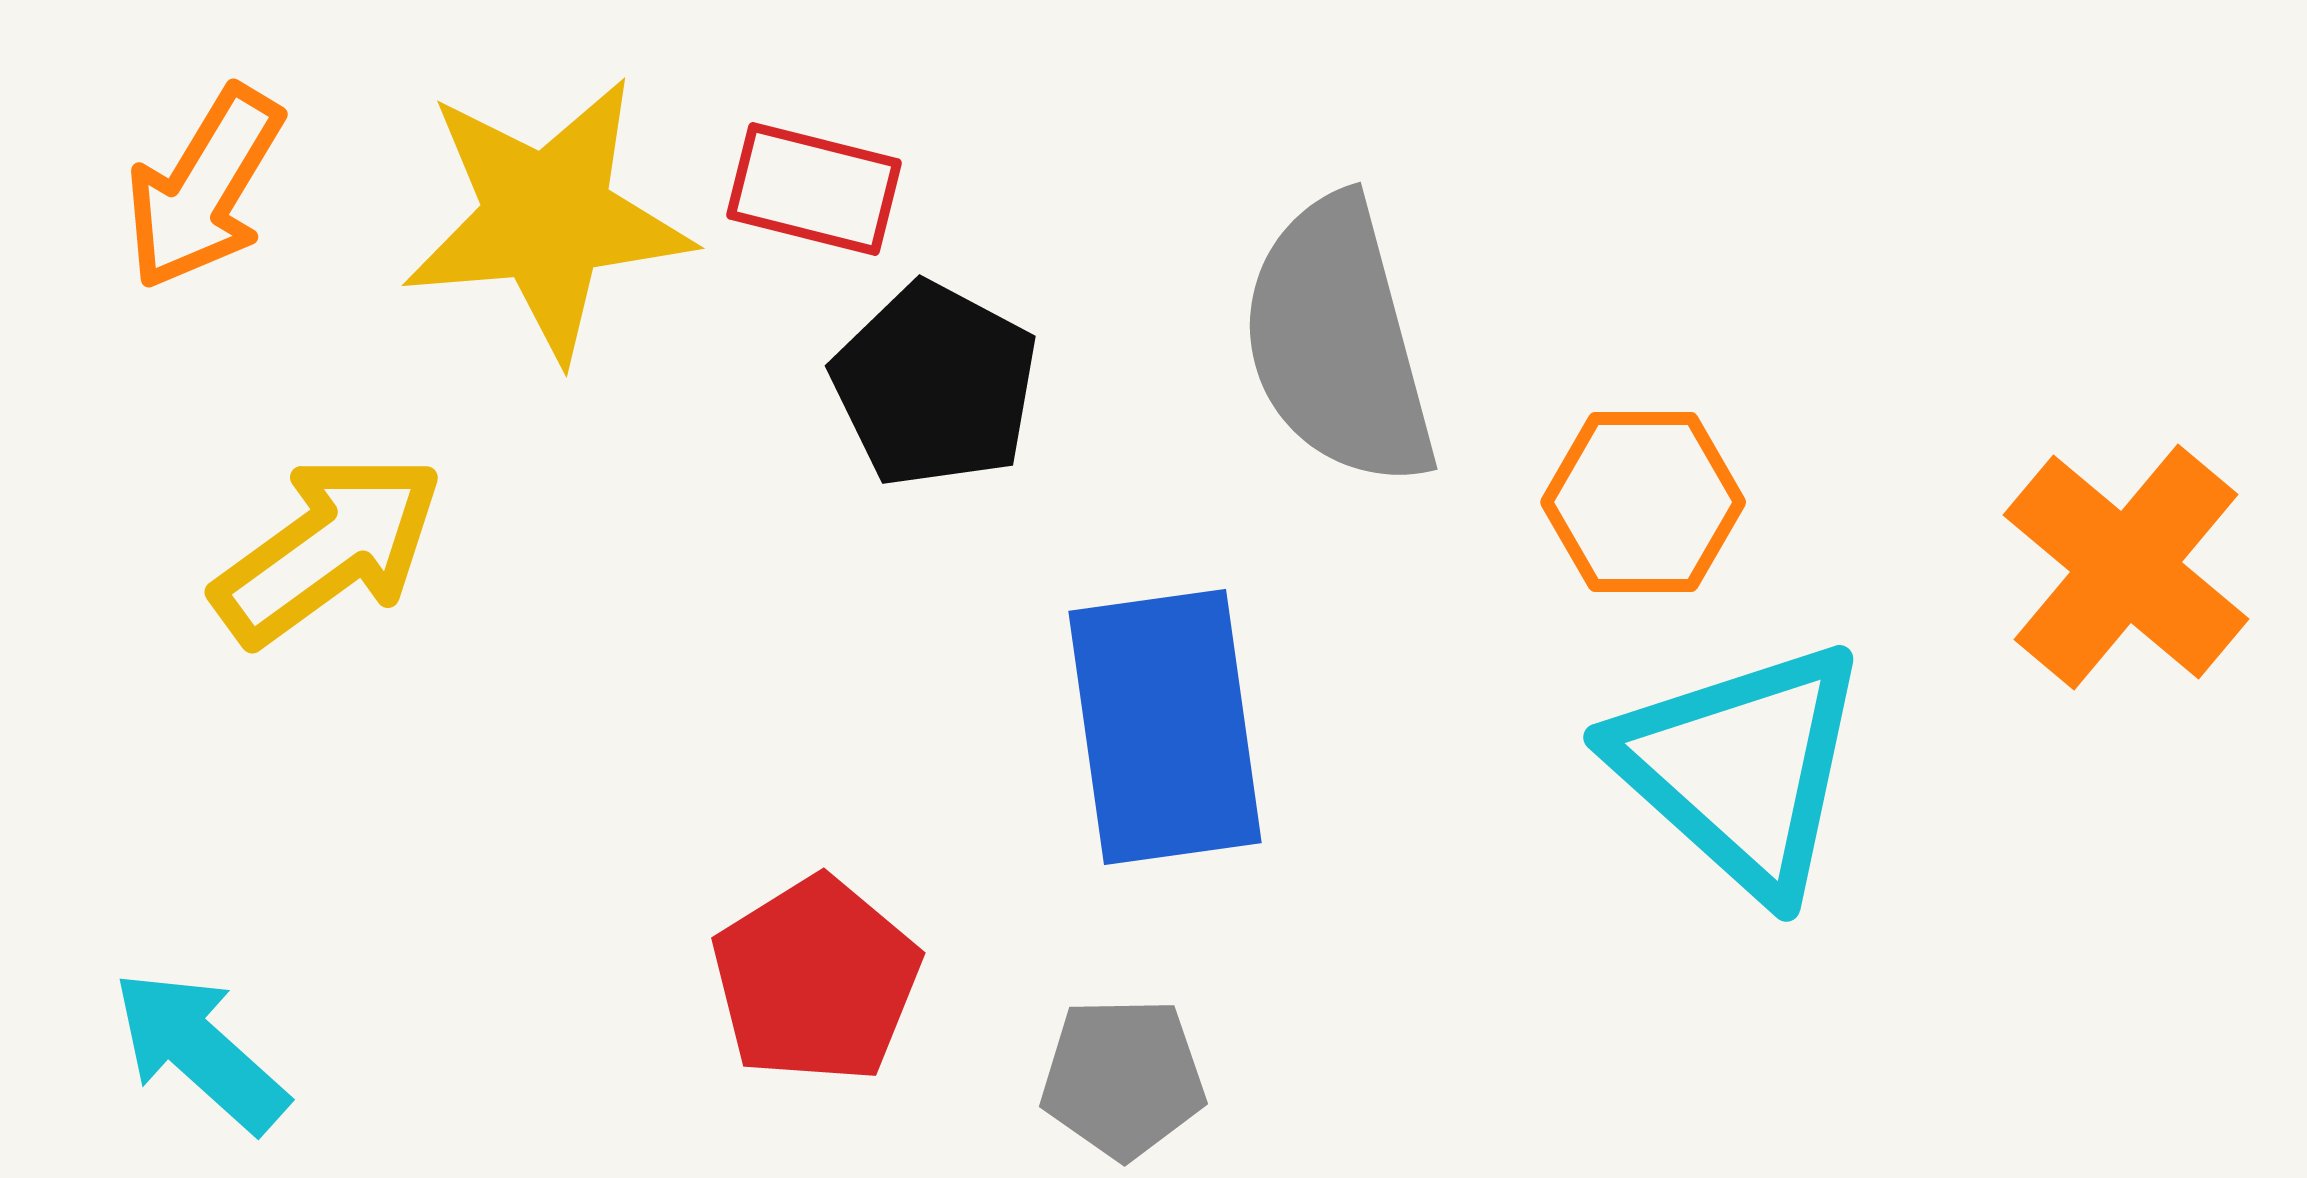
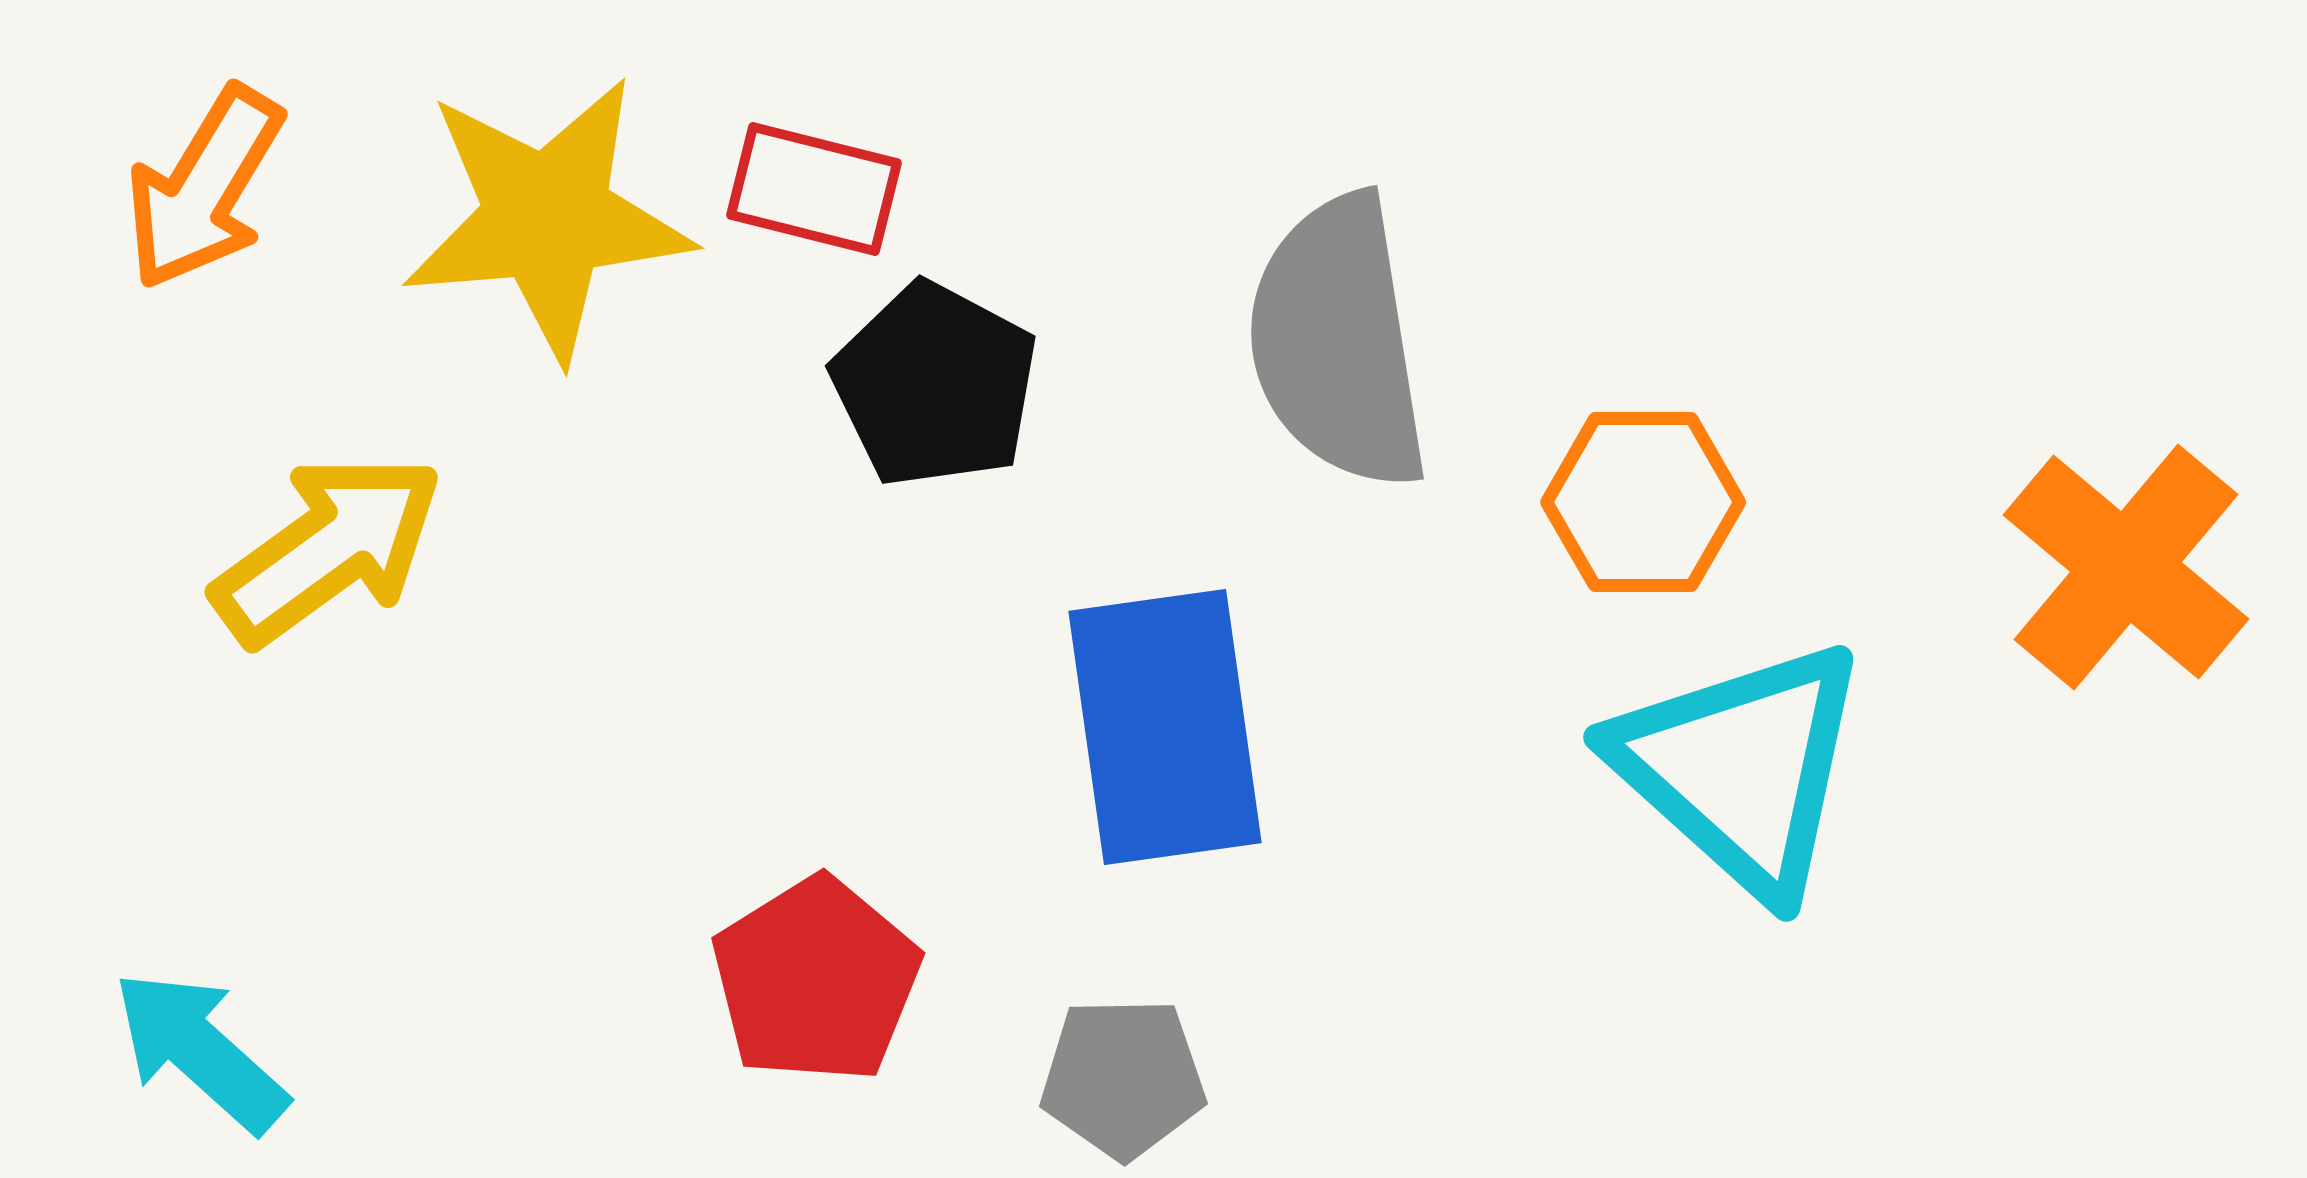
gray semicircle: rotated 6 degrees clockwise
